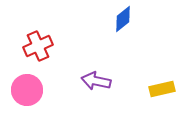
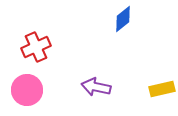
red cross: moved 2 px left, 1 px down
purple arrow: moved 6 px down
